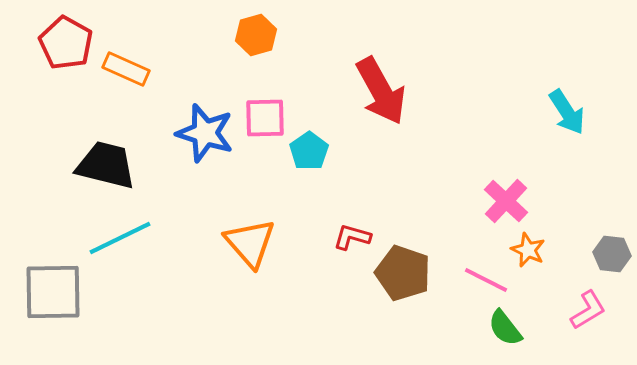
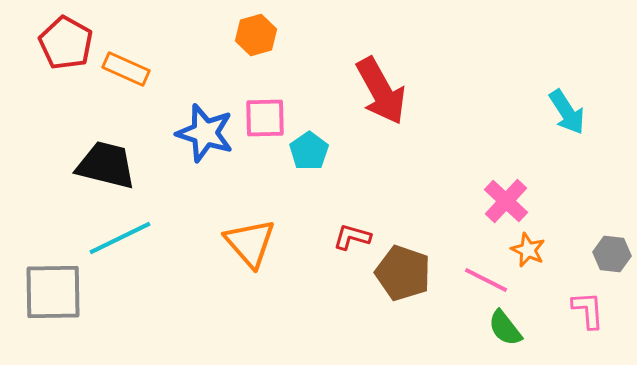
pink L-shape: rotated 63 degrees counterclockwise
